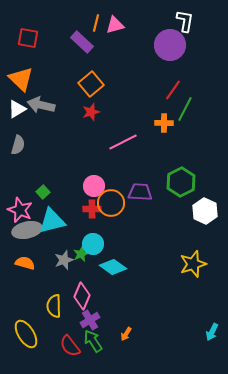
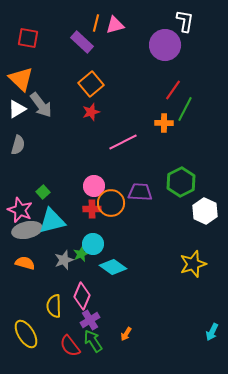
purple circle: moved 5 px left
gray arrow: rotated 140 degrees counterclockwise
